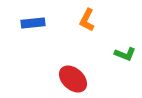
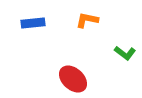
orange L-shape: rotated 75 degrees clockwise
green L-shape: moved 1 px up; rotated 15 degrees clockwise
